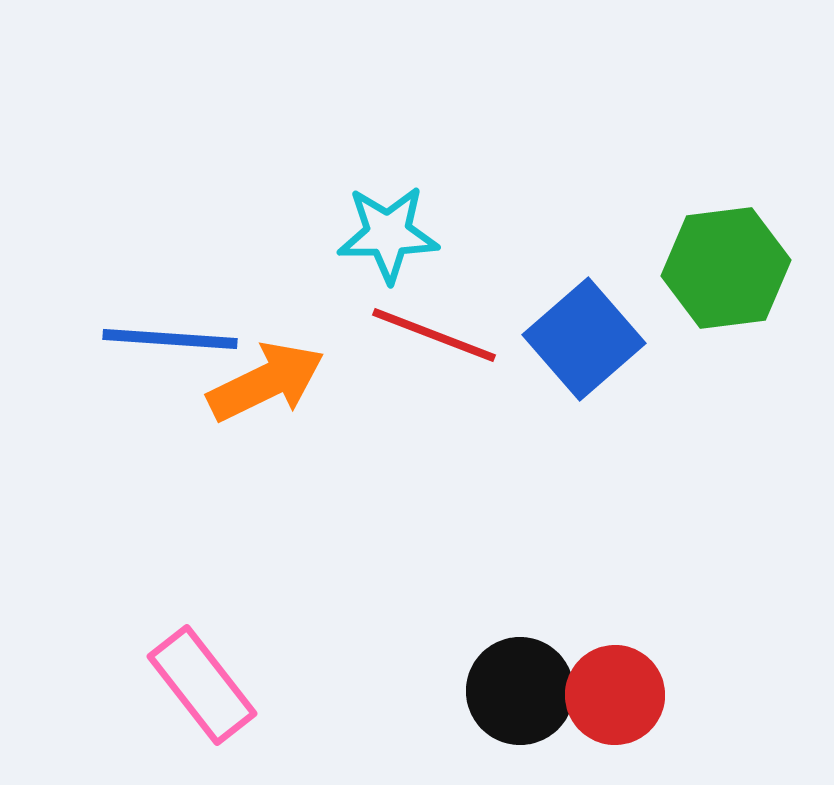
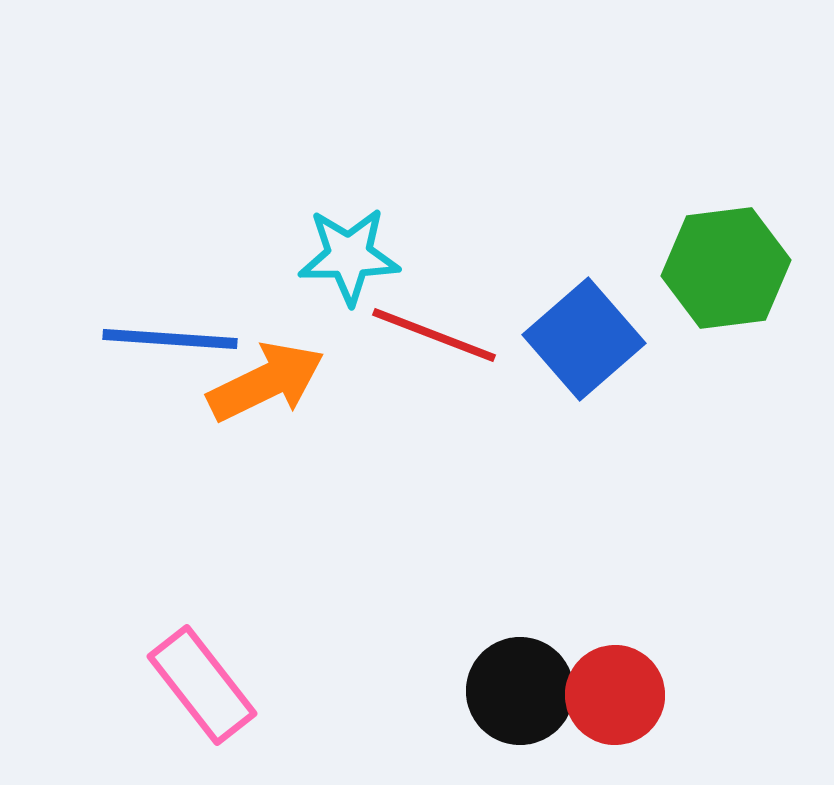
cyan star: moved 39 px left, 22 px down
